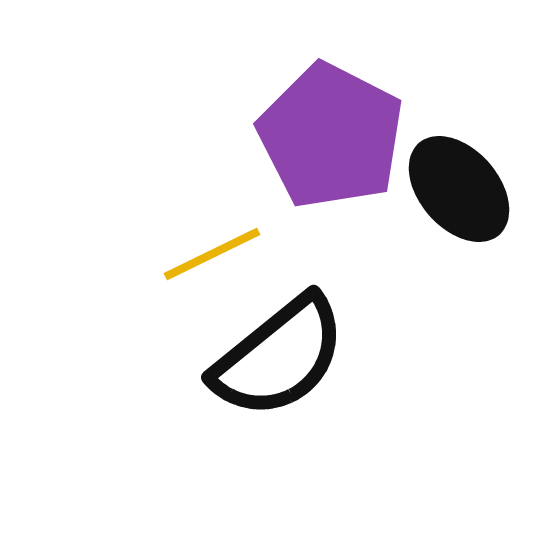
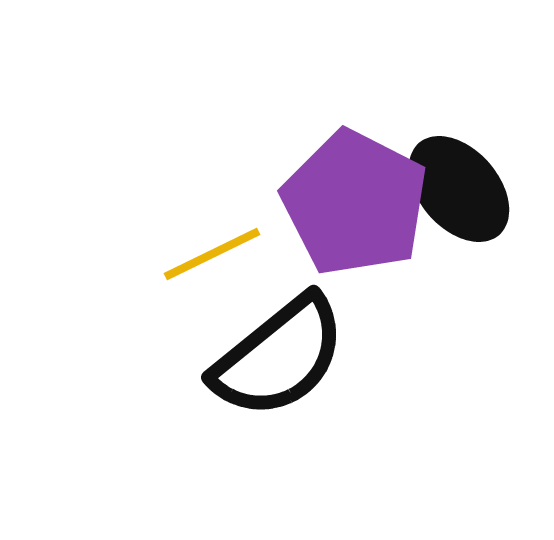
purple pentagon: moved 24 px right, 67 px down
